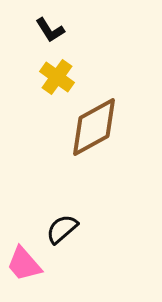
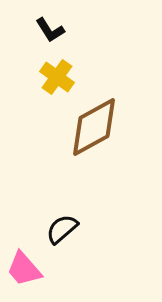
pink trapezoid: moved 5 px down
